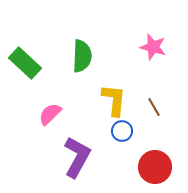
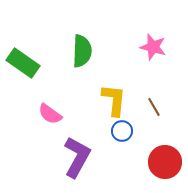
green semicircle: moved 5 px up
green rectangle: moved 2 px left; rotated 8 degrees counterclockwise
pink semicircle: rotated 100 degrees counterclockwise
red circle: moved 10 px right, 5 px up
